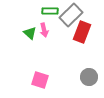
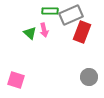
gray rectangle: rotated 20 degrees clockwise
pink square: moved 24 px left
